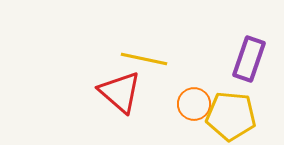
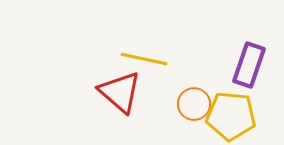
purple rectangle: moved 6 px down
